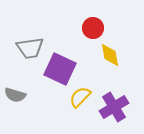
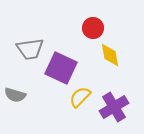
gray trapezoid: moved 1 px down
purple square: moved 1 px right, 1 px up
